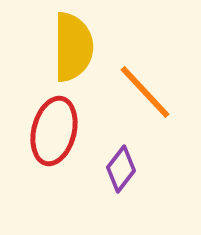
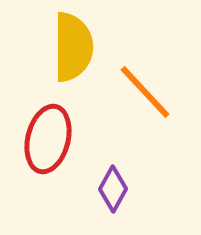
red ellipse: moved 6 px left, 8 px down
purple diamond: moved 8 px left, 20 px down; rotated 9 degrees counterclockwise
